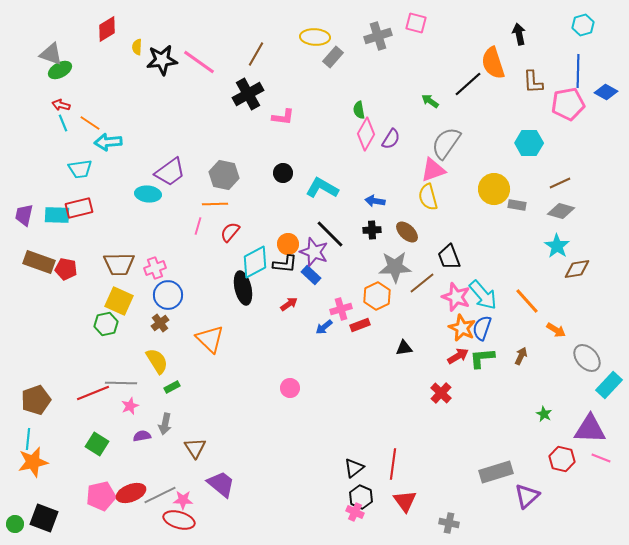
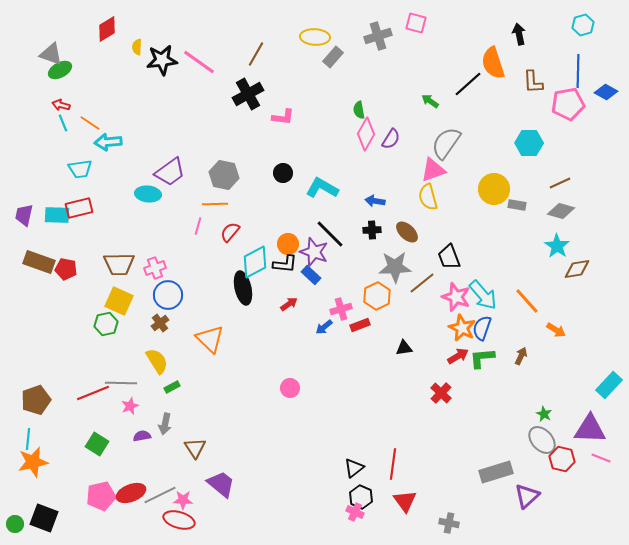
gray ellipse at (587, 358): moved 45 px left, 82 px down
